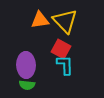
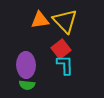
red square: rotated 24 degrees clockwise
